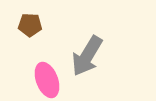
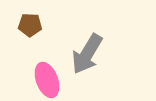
gray arrow: moved 2 px up
